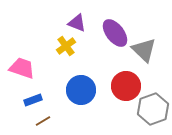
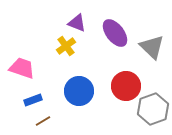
gray triangle: moved 8 px right, 3 px up
blue circle: moved 2 px left, 1 px down
